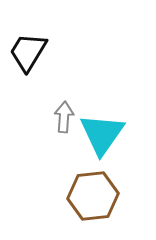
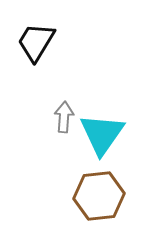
black trapezoid: moved 8 px right, 10 px up
brown hexagon: moved 6 px right
